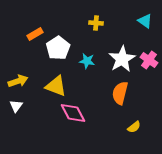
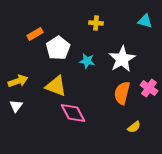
cyan triangle: rotated 21 degrees counterclockwise
pink cross: moved 28 px down
orange semicircle: moved 2 px right
